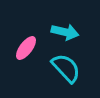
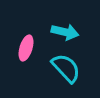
pink ellipse: rotated 20 degrees counterclockwise
